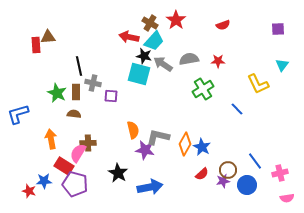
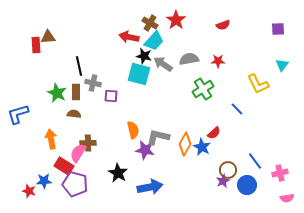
red semicircle at (202, 174): moved 12 px right, 41 px up
purple star at (223, 181): rotated 16 degrees counterclockwise
